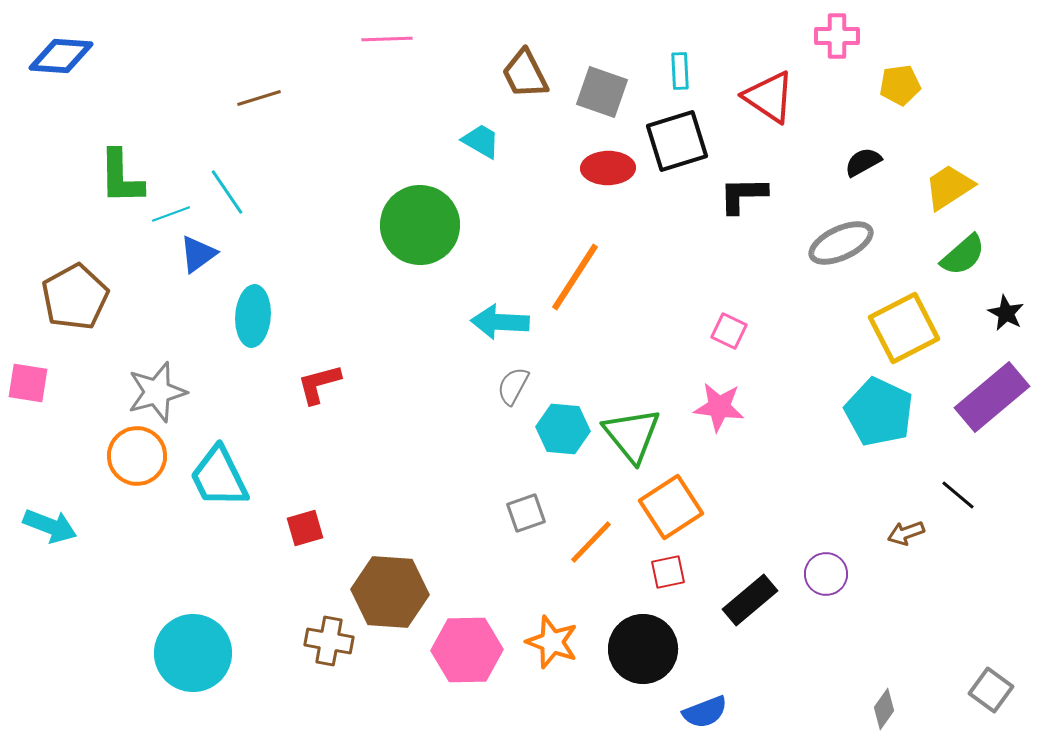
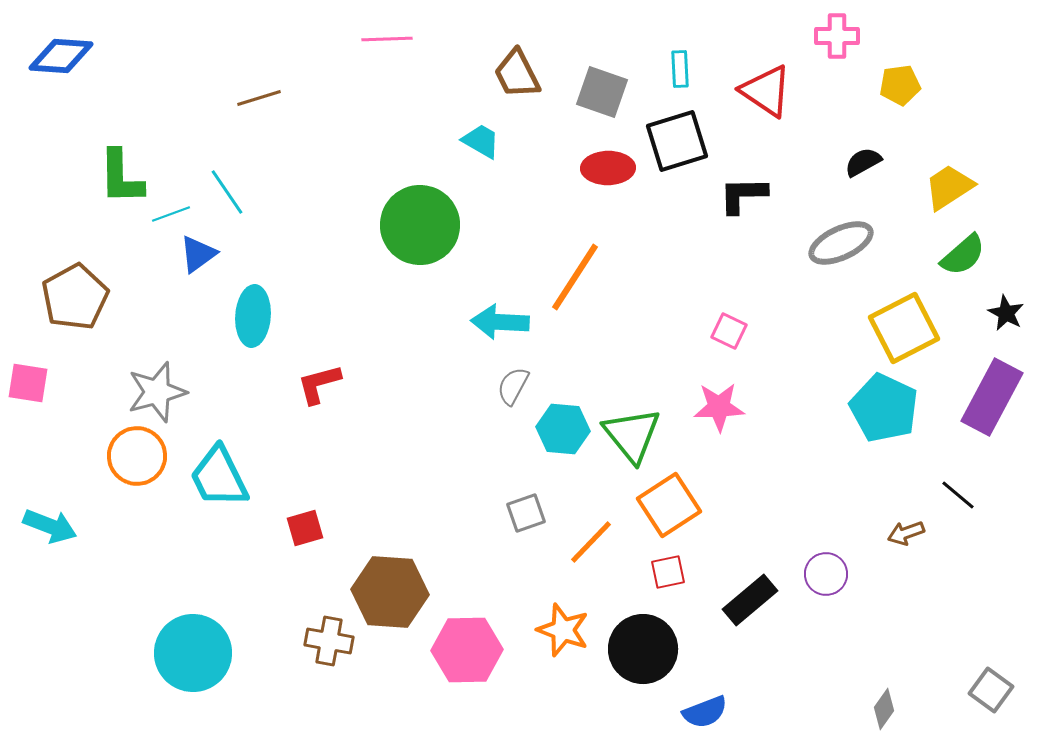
cyan rectangle at (680, 71): moved 2 px up
brown trapezoid at (525, 74): moved 8 px left
red triangle at (769, 97): moved 3 px left, 6 px up
purple rectangle at (992, 397): rotated 22 degrees counterclockwise
pink star at (719, 407): rotated 9 degrees counterclockwise
cyan pentagon at (879, 412): moved 5 px right, 4 px up
orange square at (671, 507): moved 2 px left, 2 px up
orange star at (552, 642): moved 11 px right, 12 px up
